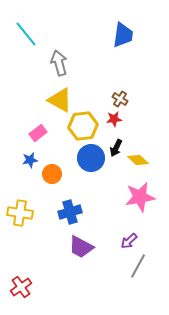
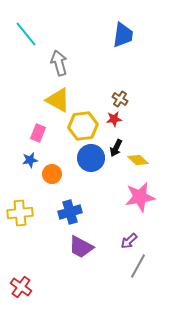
yellow triangle: moved 2 px left
pink rectangle: rotated 30 degrees counterclockwise
yellow cross: rotated 15 degrees counterclockwise
red cross: rotated 20 degrees counterclockwise
